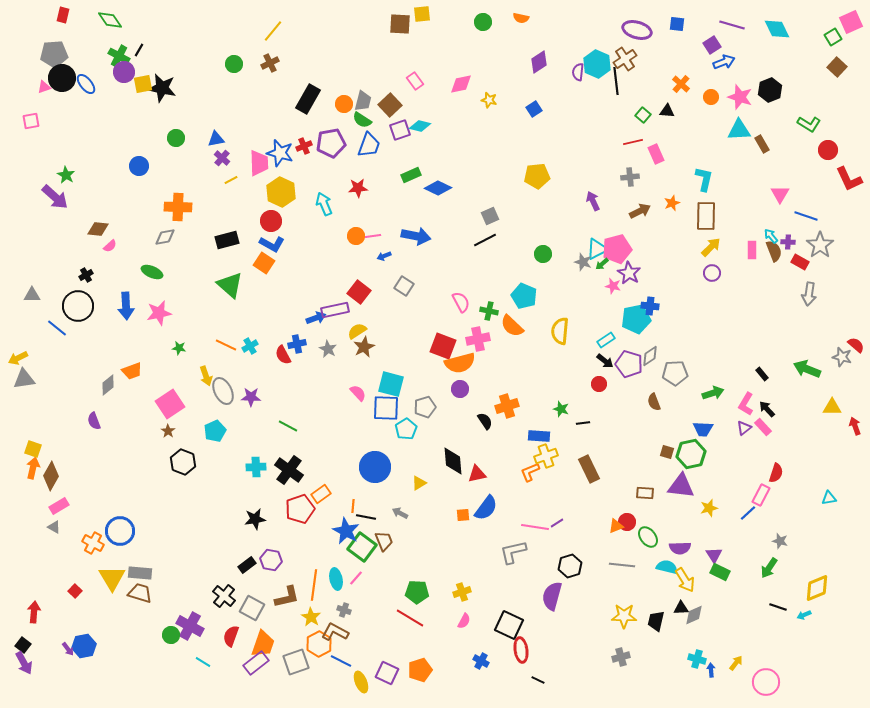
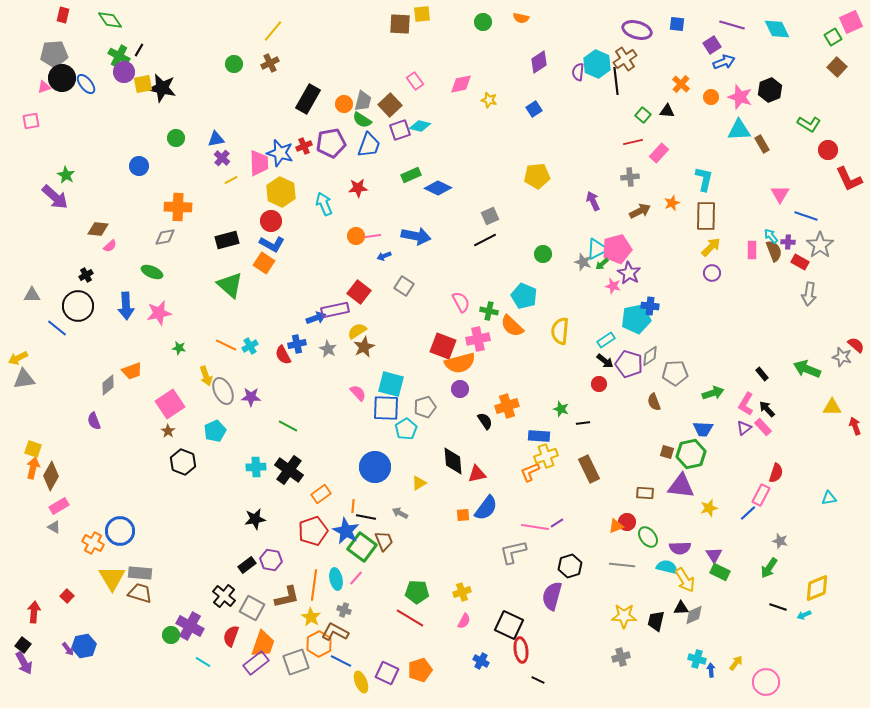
pink rectangle at (656, 154): moved 3 px right, 1 px up; rotated 66 degrees clockwise
red pentagon at (300, 509): moved 13 px right, 22 px down
red square at (75, 591): moved 8 px left, 5 px down
